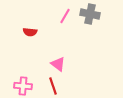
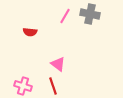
pink cross: rotated 12 degrees clockwise
